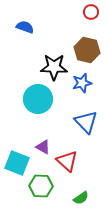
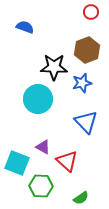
brown hexagon: rotated 25 degrees clockwise
